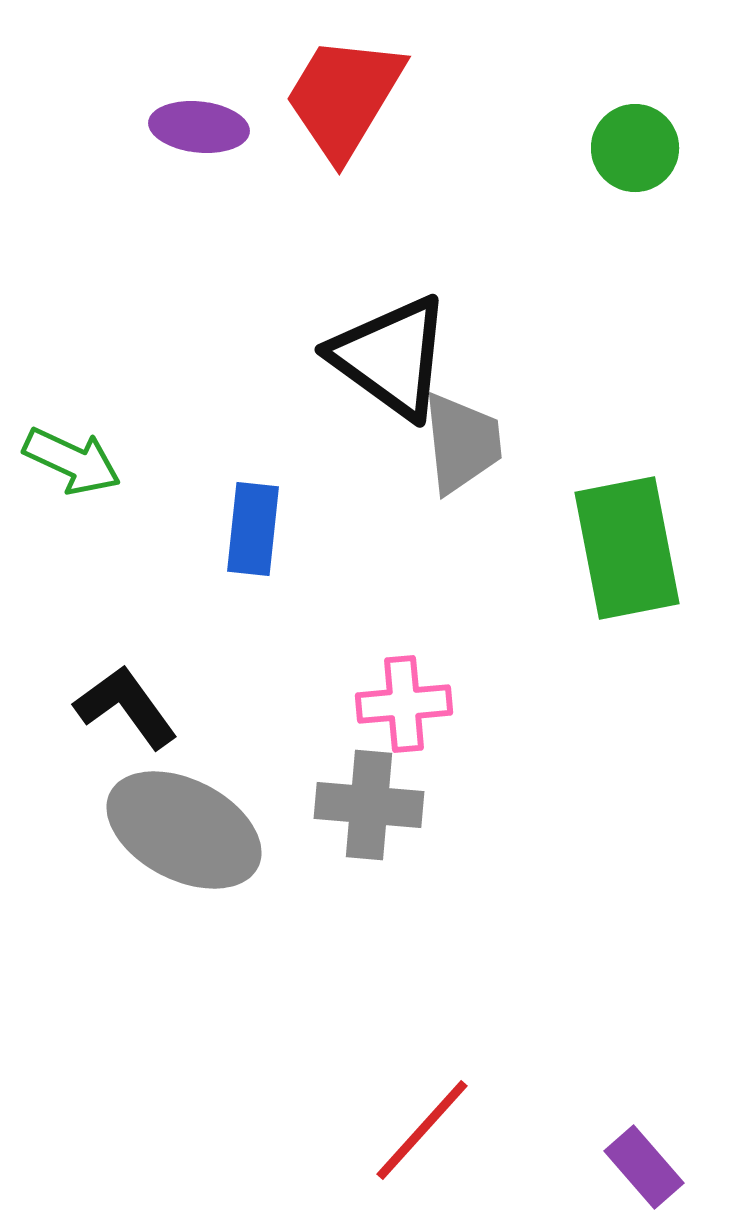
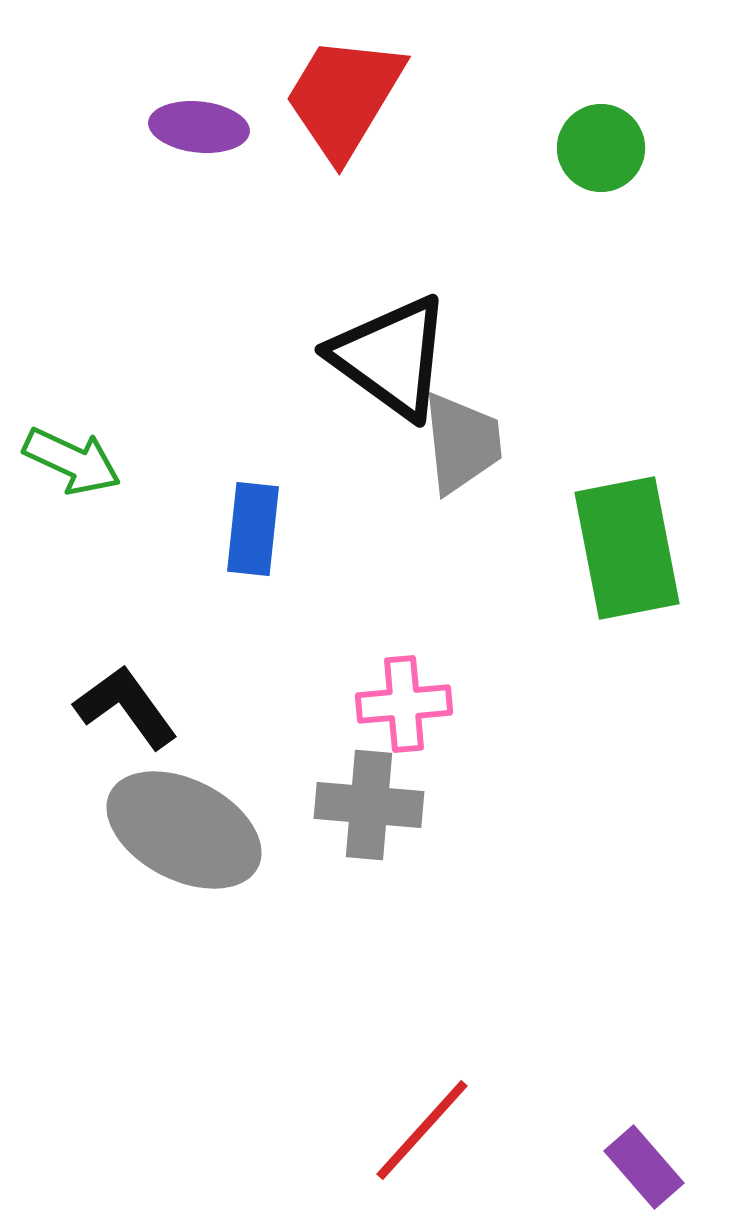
green circle: moved 34 px left
